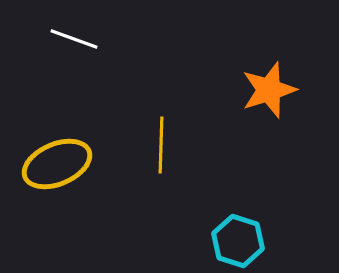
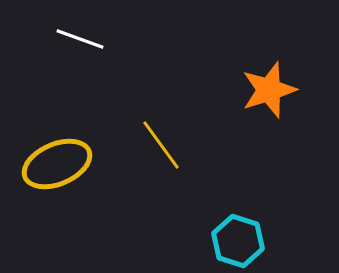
white line: moved 6 px right
yellow line: rotated 38 degrees counterclockwise
